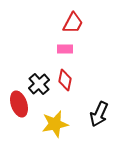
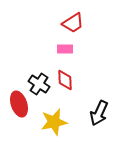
red trapezoid: rotated 30 degrees clockwise
red diamond: rotated 15 degrees counterclockwise
black cross: rotated 15 degrees counterclockwise
black arrow: moved 1 px up
yellow star: moved 1 px left, 2 px up
